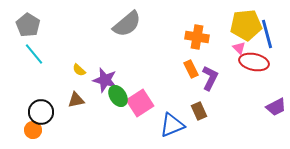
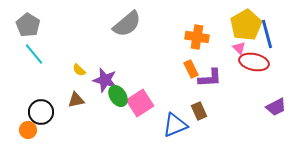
yellow pentagon: rotated 24 degrees counterclockwise
purple L-shape: rotated 60 degrees clockwise
blue triangle: moved 3 px right
orange circle: moved 5 px left
